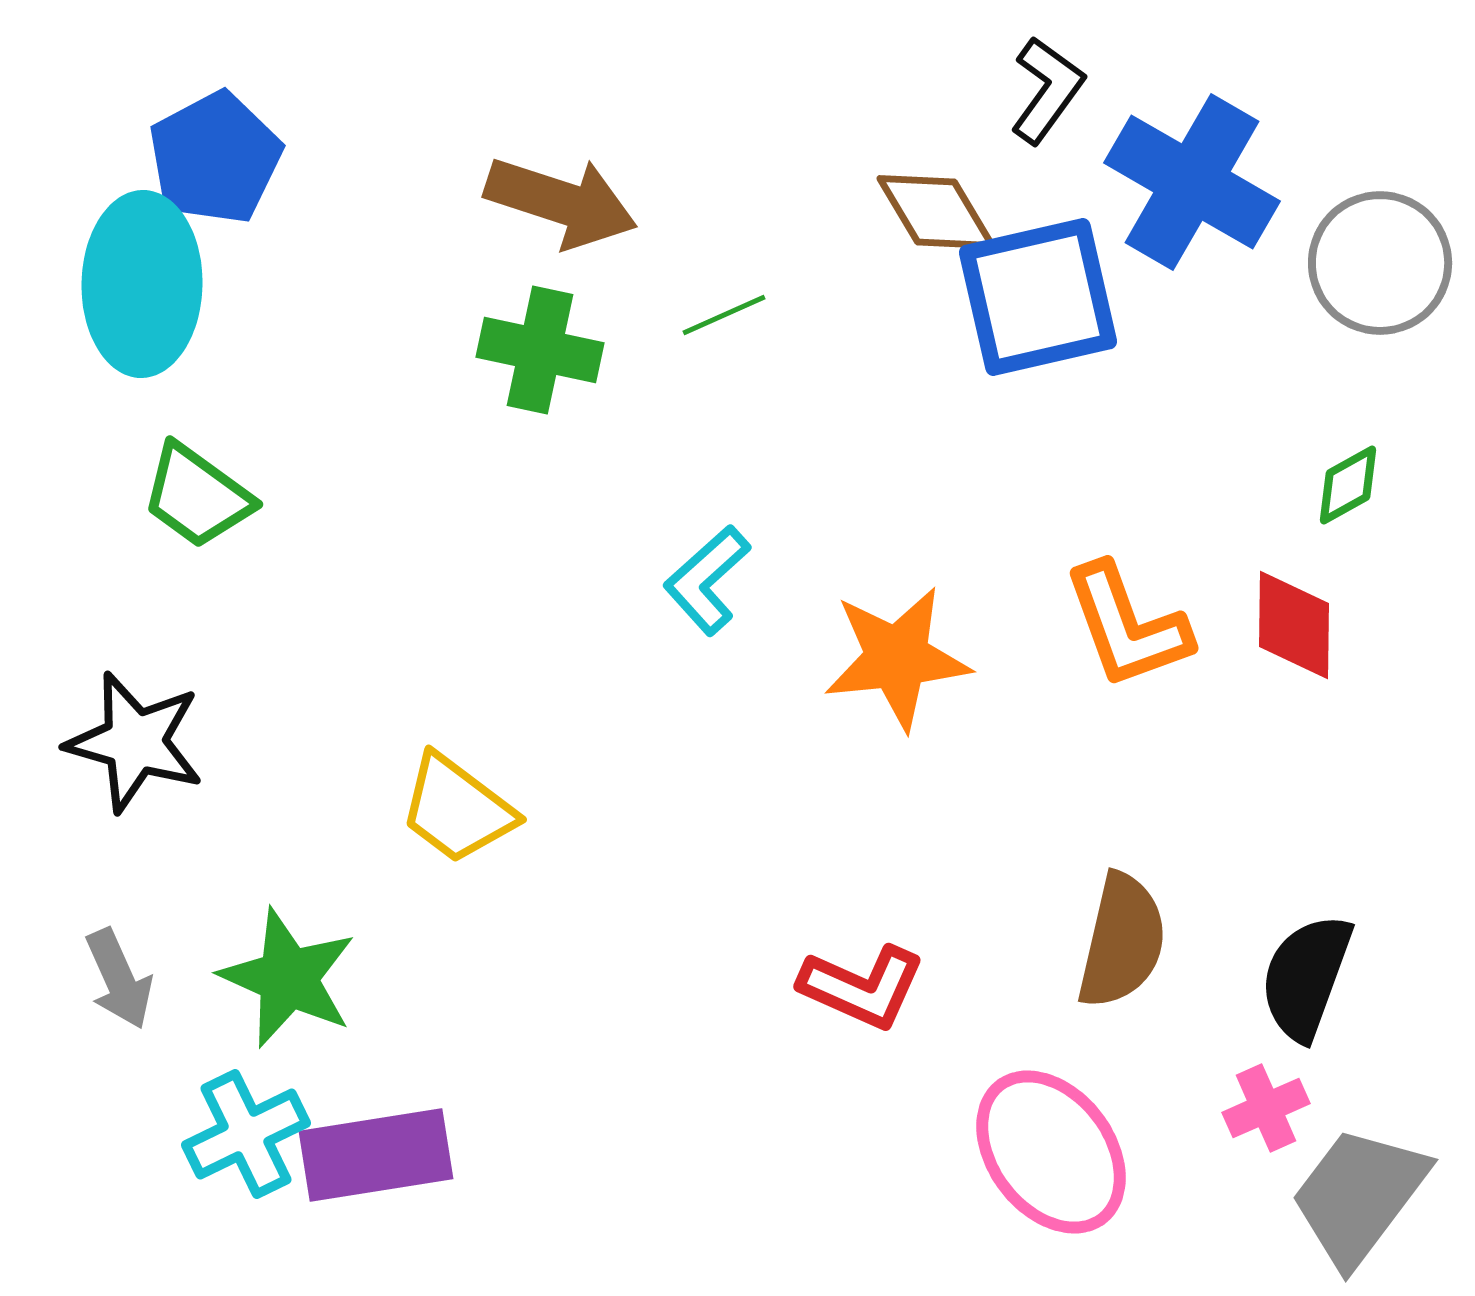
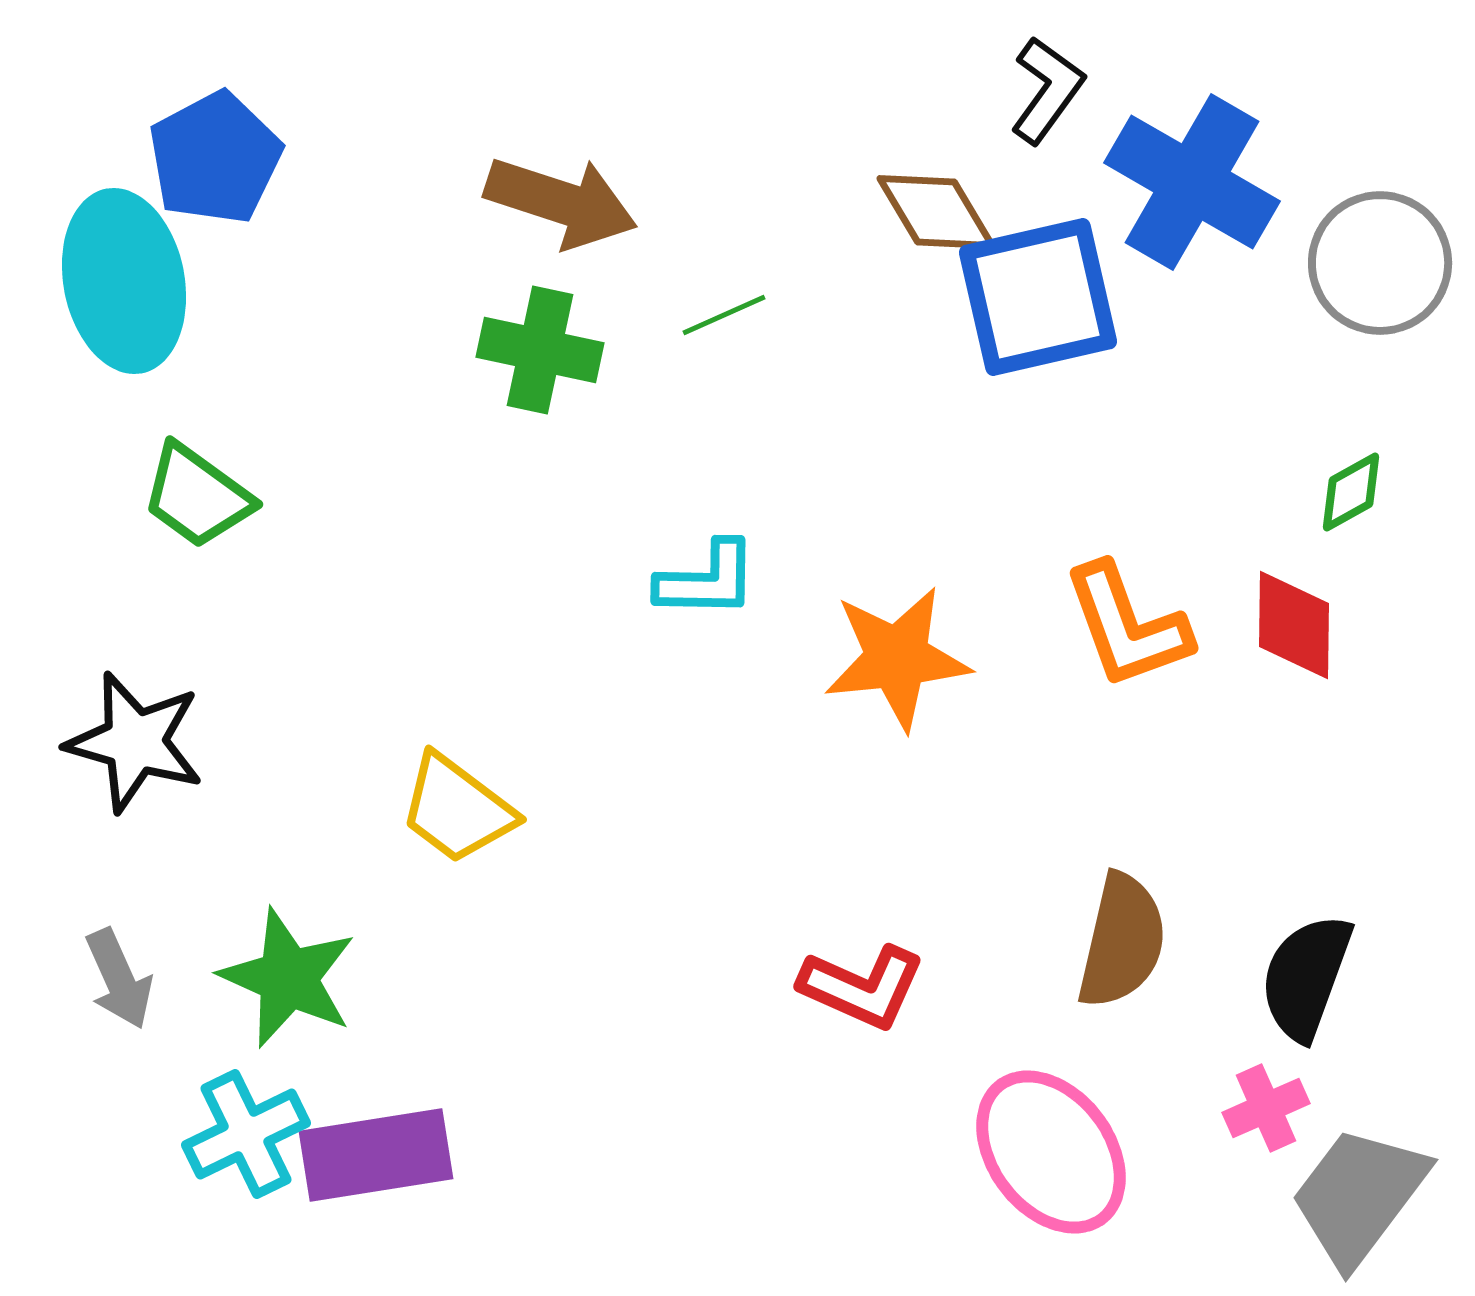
cyan ellipse: moved 18 px left, 3 px up; rotated 12 degrees counterclockwise
green diamond: moved 3 px right, 7 px down
cyan L-shape: rotated 137 degrees counterclockwise
